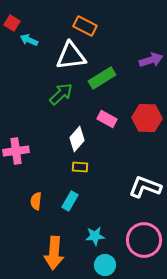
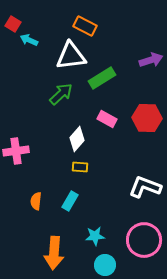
red square: moved 1 px right, 1 px down
